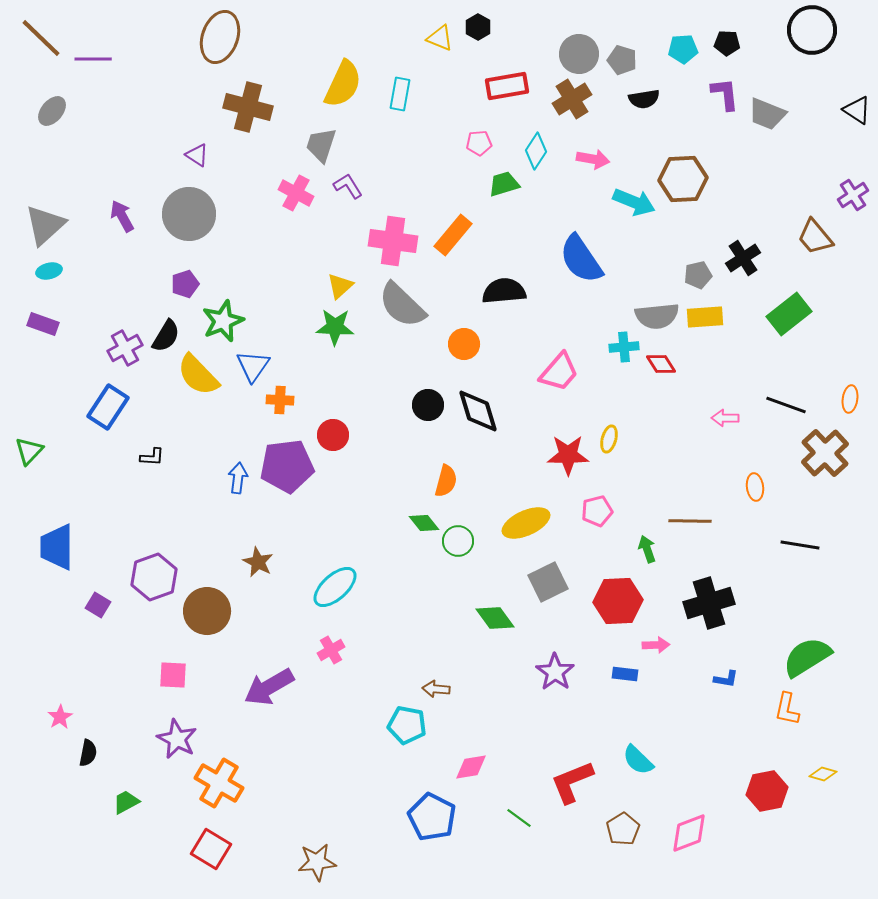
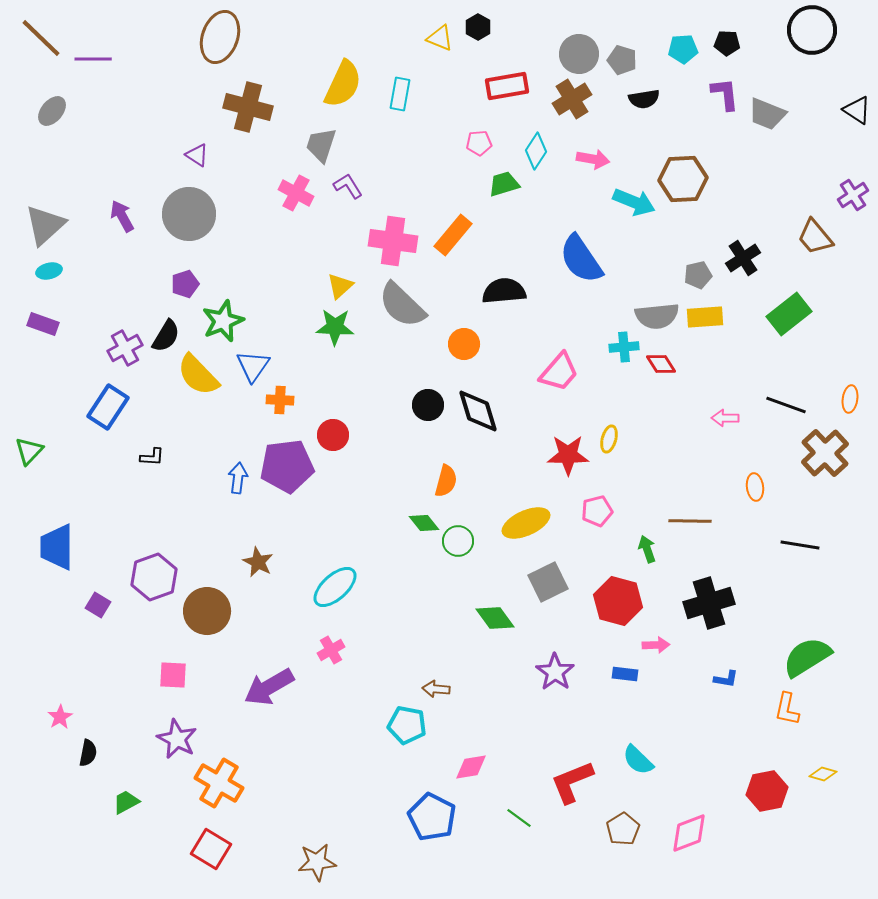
red hexagon at (618, 601): rotated 18 degrees clockwise
